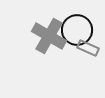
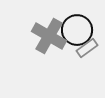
gray rectangle: moved 1 px left; rotated 60 degrees counterclockwise
